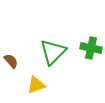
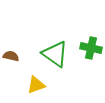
green triangle: moved 2 px right, 2 px down; rotated 40 degrees counterclockwise
brown semicircle: moved 5 px up; rotated 35 degrees counterclockwise
